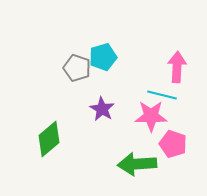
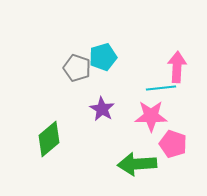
cyan line: moved 1 px left, 7 px up; rotated 20 degrees counterclockwise
